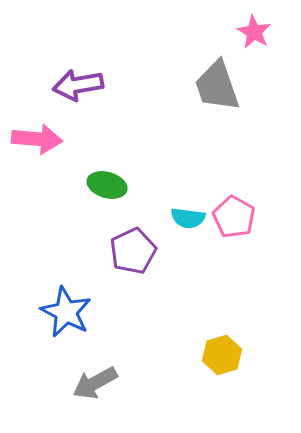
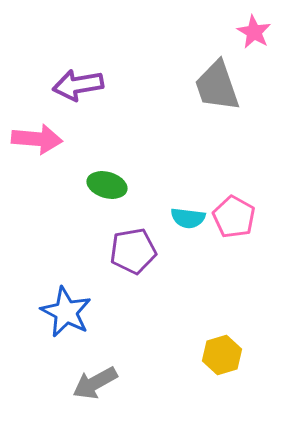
purple pentagon: rotated 15 degrees clockwise
